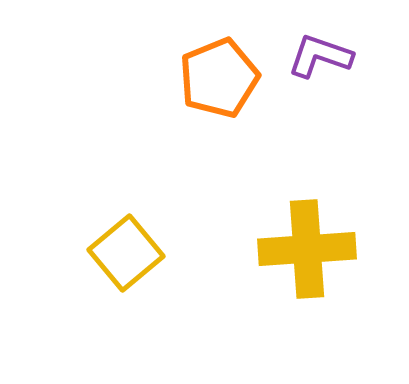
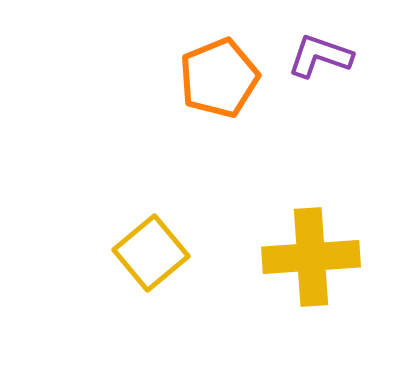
yellow cross: moved 4 px right, 8 px down
yellow square: moved 25 px right
